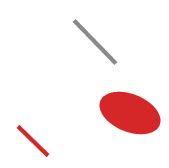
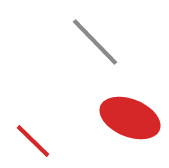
red ellipse: moved 5 px down
